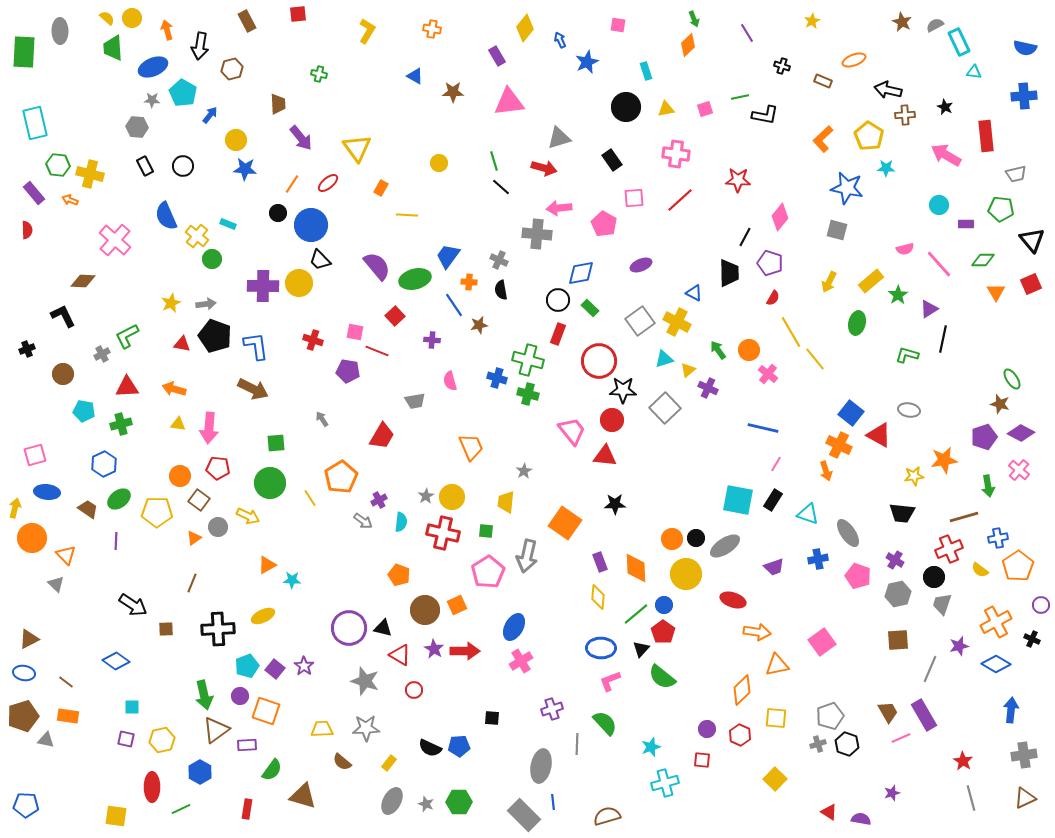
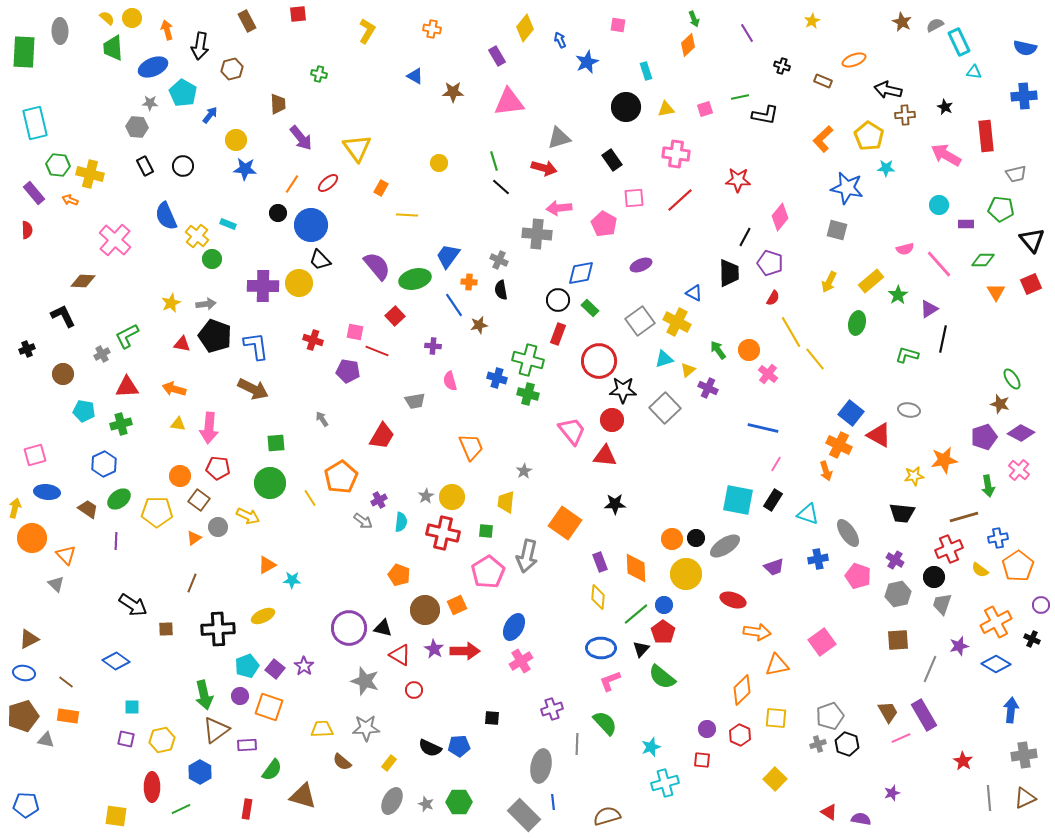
gray star at (152, 100): moved 2 px left, 3 px down
purple cross at (432, 340): moved 1 px right, 6 px down
orange square at (266, 711): moved 3 px right, 4 px up
gray line at (971, 798): moved 18 px right; rotated 10 degrees clockwise
